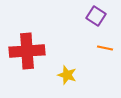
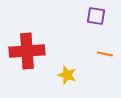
purple square: rotated 24 degrees counterclockwise
orange line: moved 6 px down
